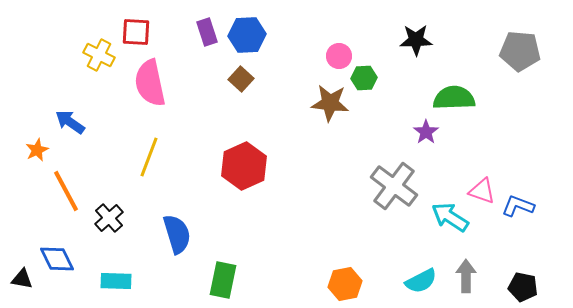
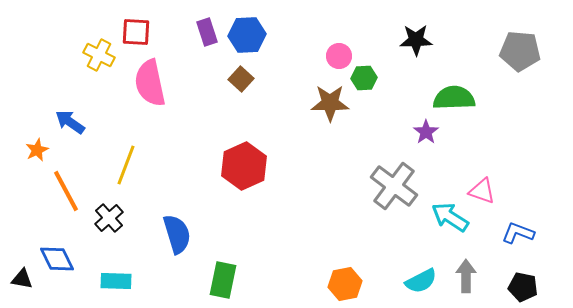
brown star: rotated 6 degrees counterclockwise
yellow line: moved 23 px left, 8 px down
blue L-shape: moved 27 px down
